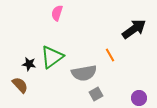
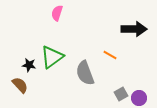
black arrow: rotated 35 degrees clockwise
orange line: rotated 32 degrees counterclockwise
black star: moved 1 px down
gray semicircle: moved 1 px right; rotated 80 degrees clockwise
gray square: moved 25 px right
